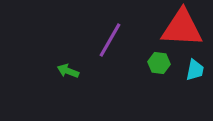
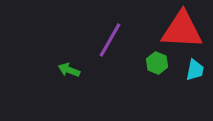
red triangle: moved 2 px down
green hexagon: moved 2 px left; rotated 15 degrees clockwise
green arrow: moved 1 px right, 1 px up
